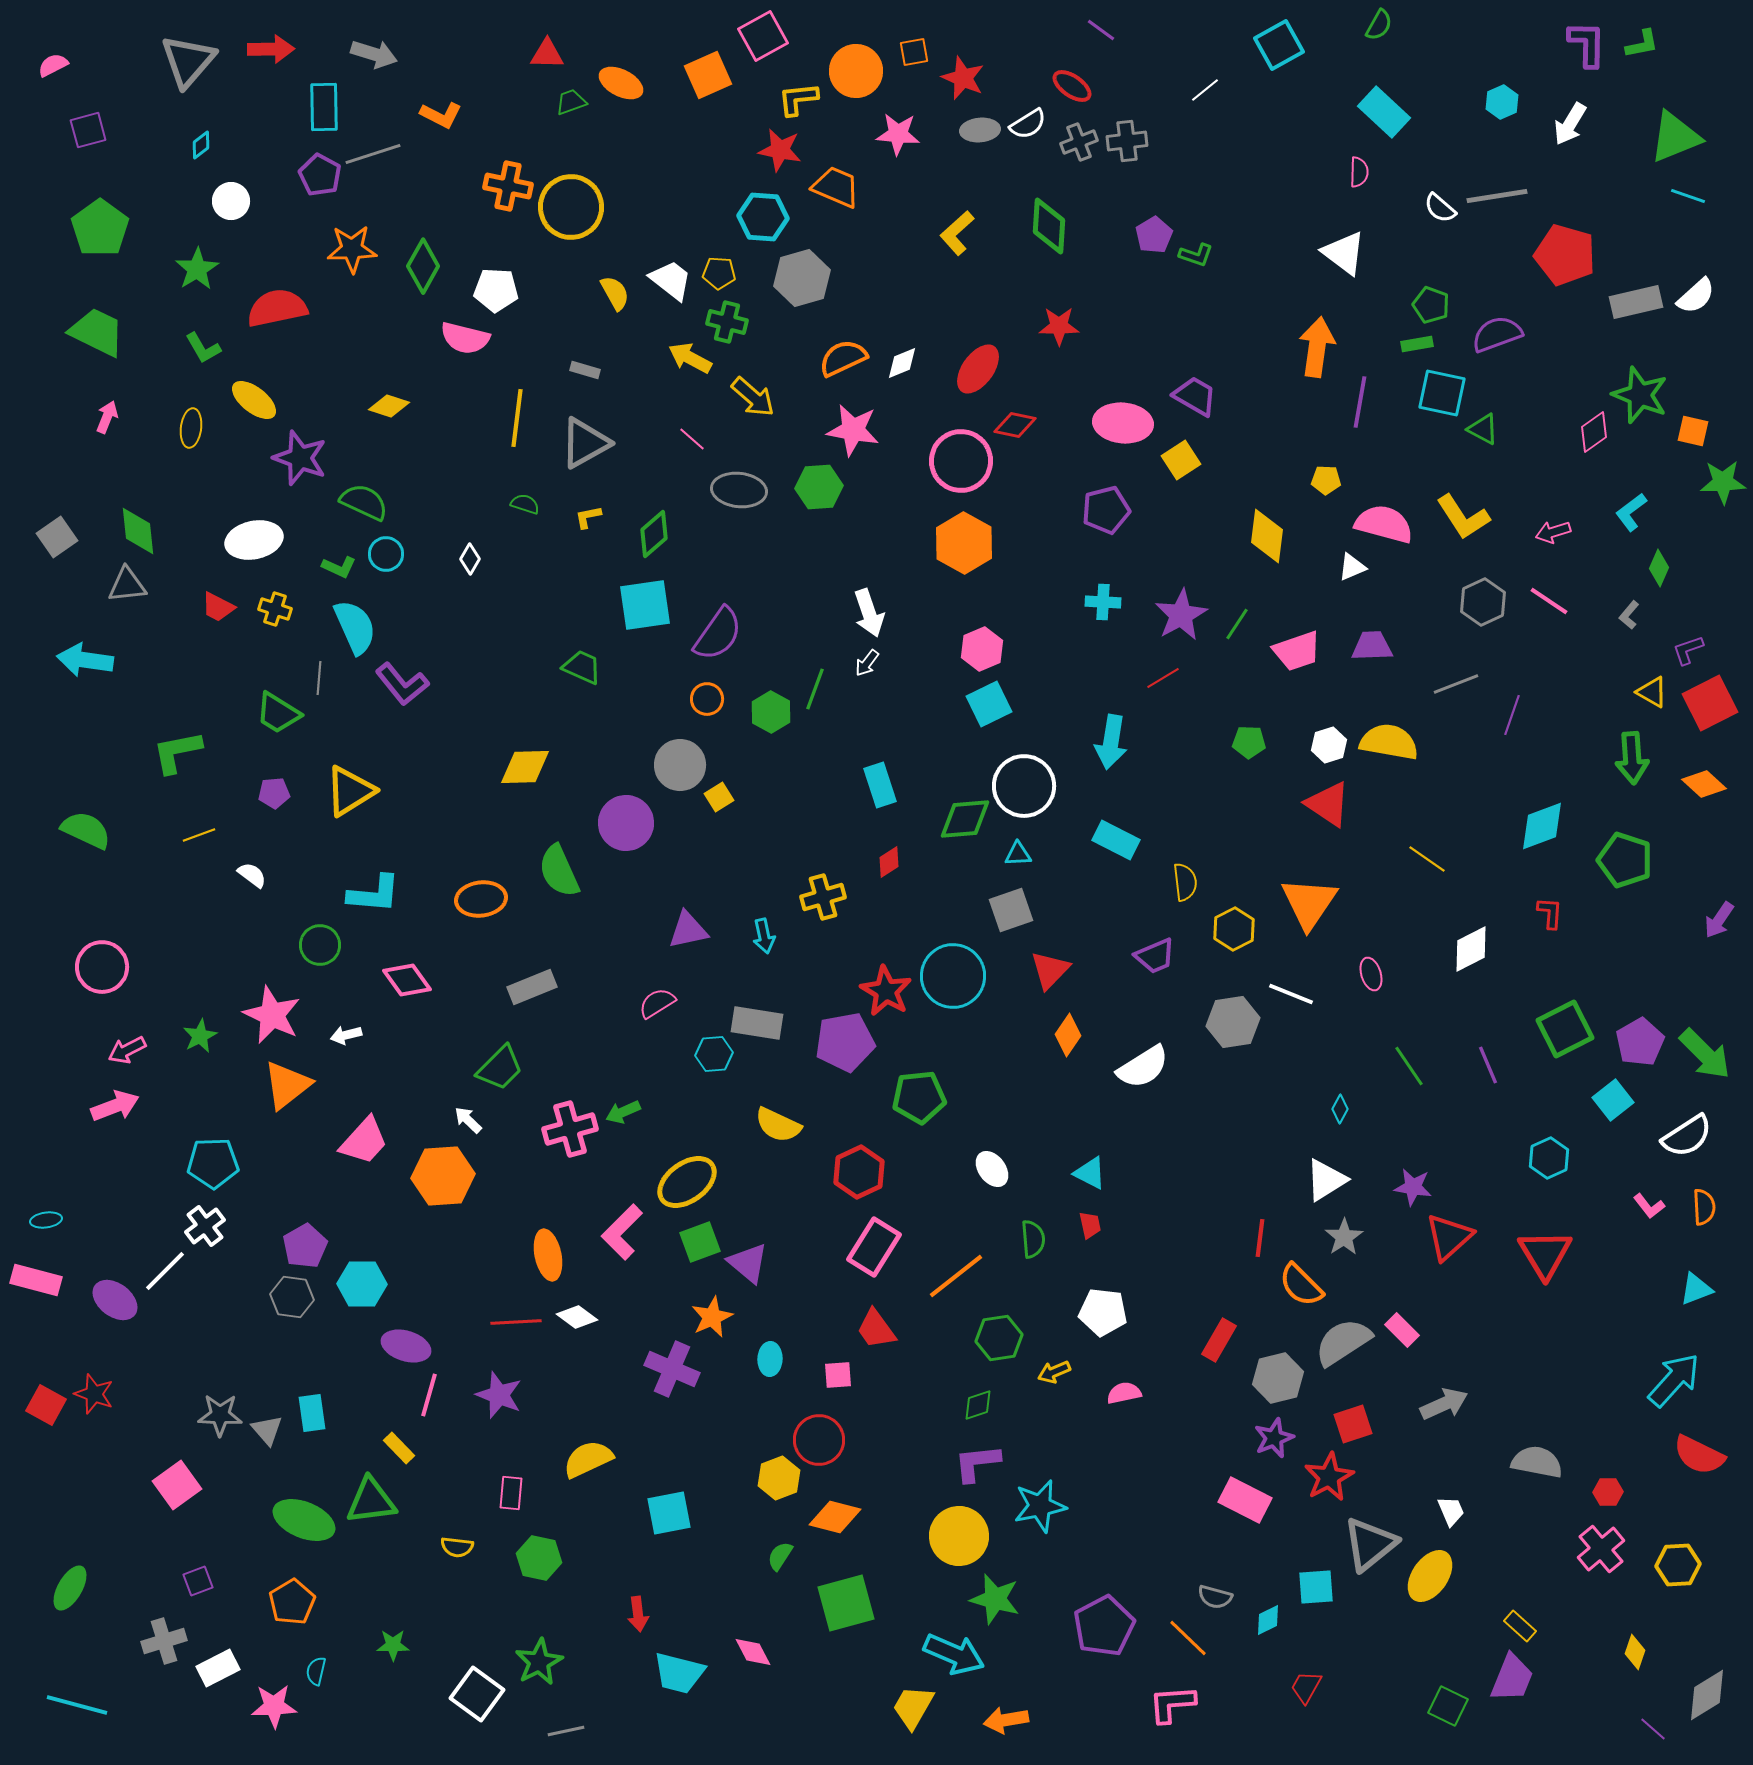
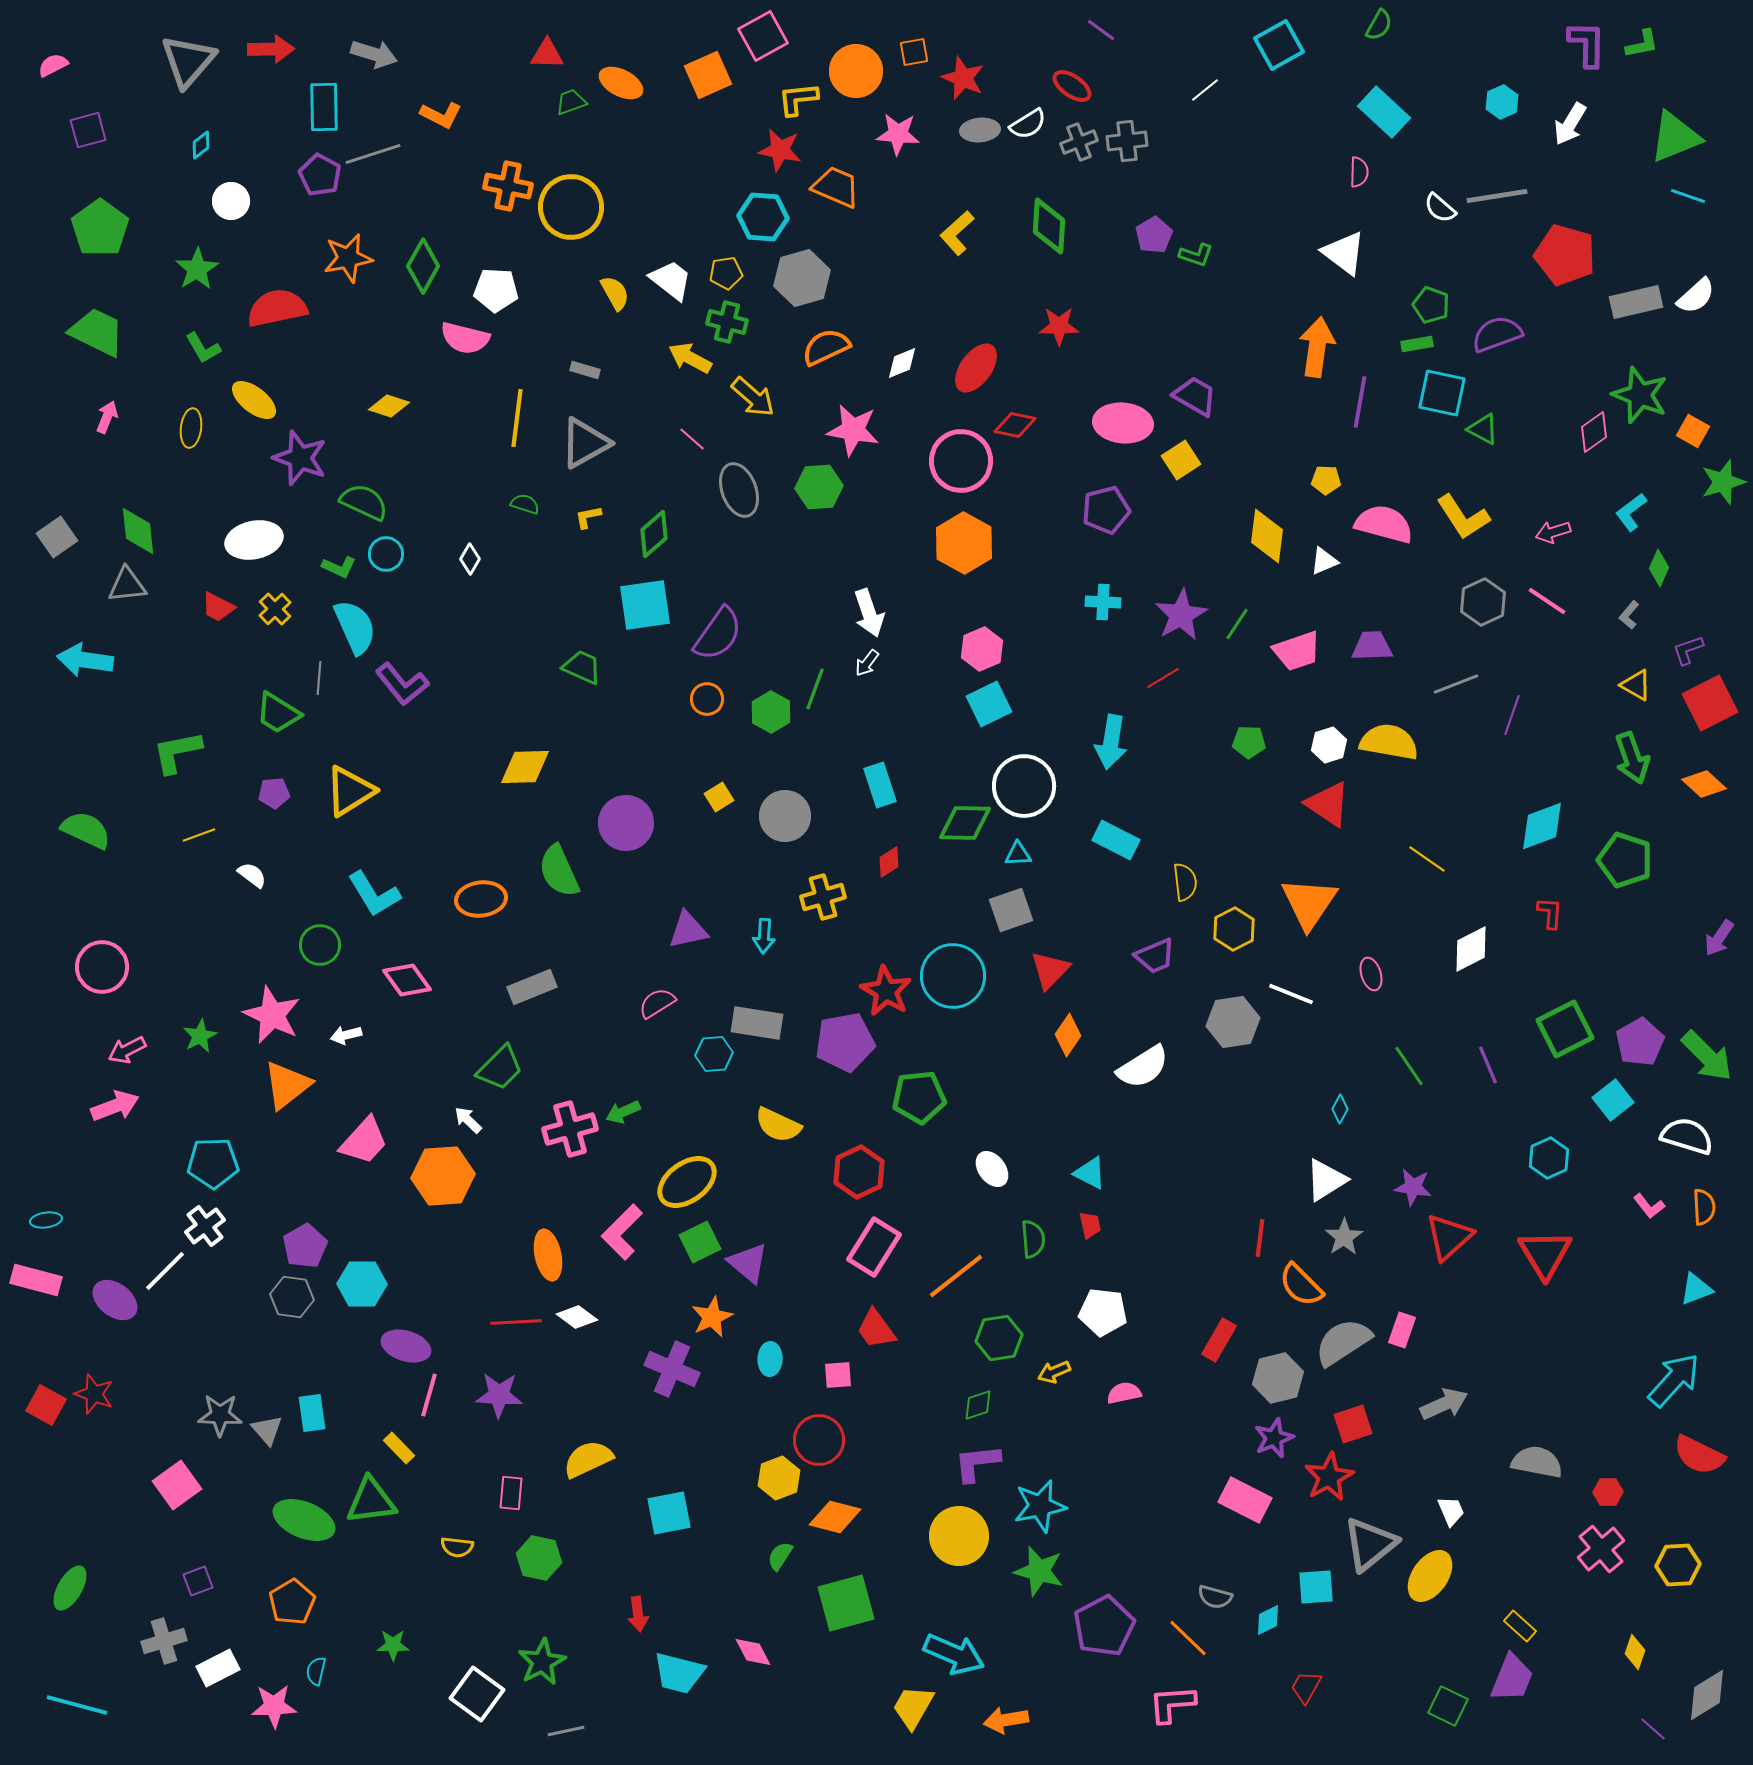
orange star at (352, 249): moved 4 px left, 9 px down; rotated 9 degrees counterclockwise
yellow pentagon at (719, 273): moved 7 px right; rotated 12 degrees counterclockwise
orange semicircle at (843, 358): moved 17 px left, 11 px up
red ellipse at (978, 369): moved 2 px left, 1 px up
orange square at (1693, 431): rotated 16 degrees clockwise
green star at (1723, 482): rotated 15 degrees counterclockwise
gray ellipse at (739, 490): rotated 64 degrees clockwise
white triangle at (1352, 567): moved 28 px left, 6 px up
pink line at (1549, 601): moved 2 px left
yellow cross at (275, 609): rotated 28 degrees clockwise
yellow triangle at (1652, 692): moved 16 px left, 7 px up
green arrow at (1632, 758): rotated 15 degrees counterclockwise
gray circle at (680, 765): moved 105 px right, 51 px down
green diamond at (965, 819): moved 4 px down; rotated 6 degrees clockwise
cyan L-shape at (374, 894): rotated 54 degrees clockwise
purple arrow at (1719, 920): moved 18 px down
cyan arrow at (764, 936): rotated 16 degrees clockwise
green arrow at (1705, 1054): moved 2 px right, 2 px down
white semicircle at (1687, 1136): rotated 130 degrees counterclockwise
green square at (700, 1242): rotated 6 degrees counterclockwise
pink rectangle at (1402, 1330): rotated 64 degrees clockwise
purple star at (499, 1395): rotated 18 degrees counterclockwise
green star at (995, 1599): moved 44 px right, 28 px up
green star at (539, 1662): moved 3 px right
